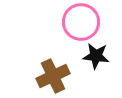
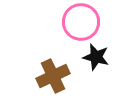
black star: moved 1 px down; rotated 8 degrees clockwise
